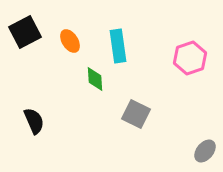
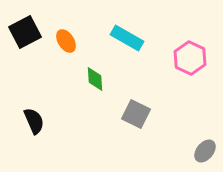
orange ellipse: moved 4 px left
cyan rectangle: moved 9 px right, 8 px up; rotated 52 degrees counterclockwise
pink hexagon: rotated 16 degrees counterclockwise
